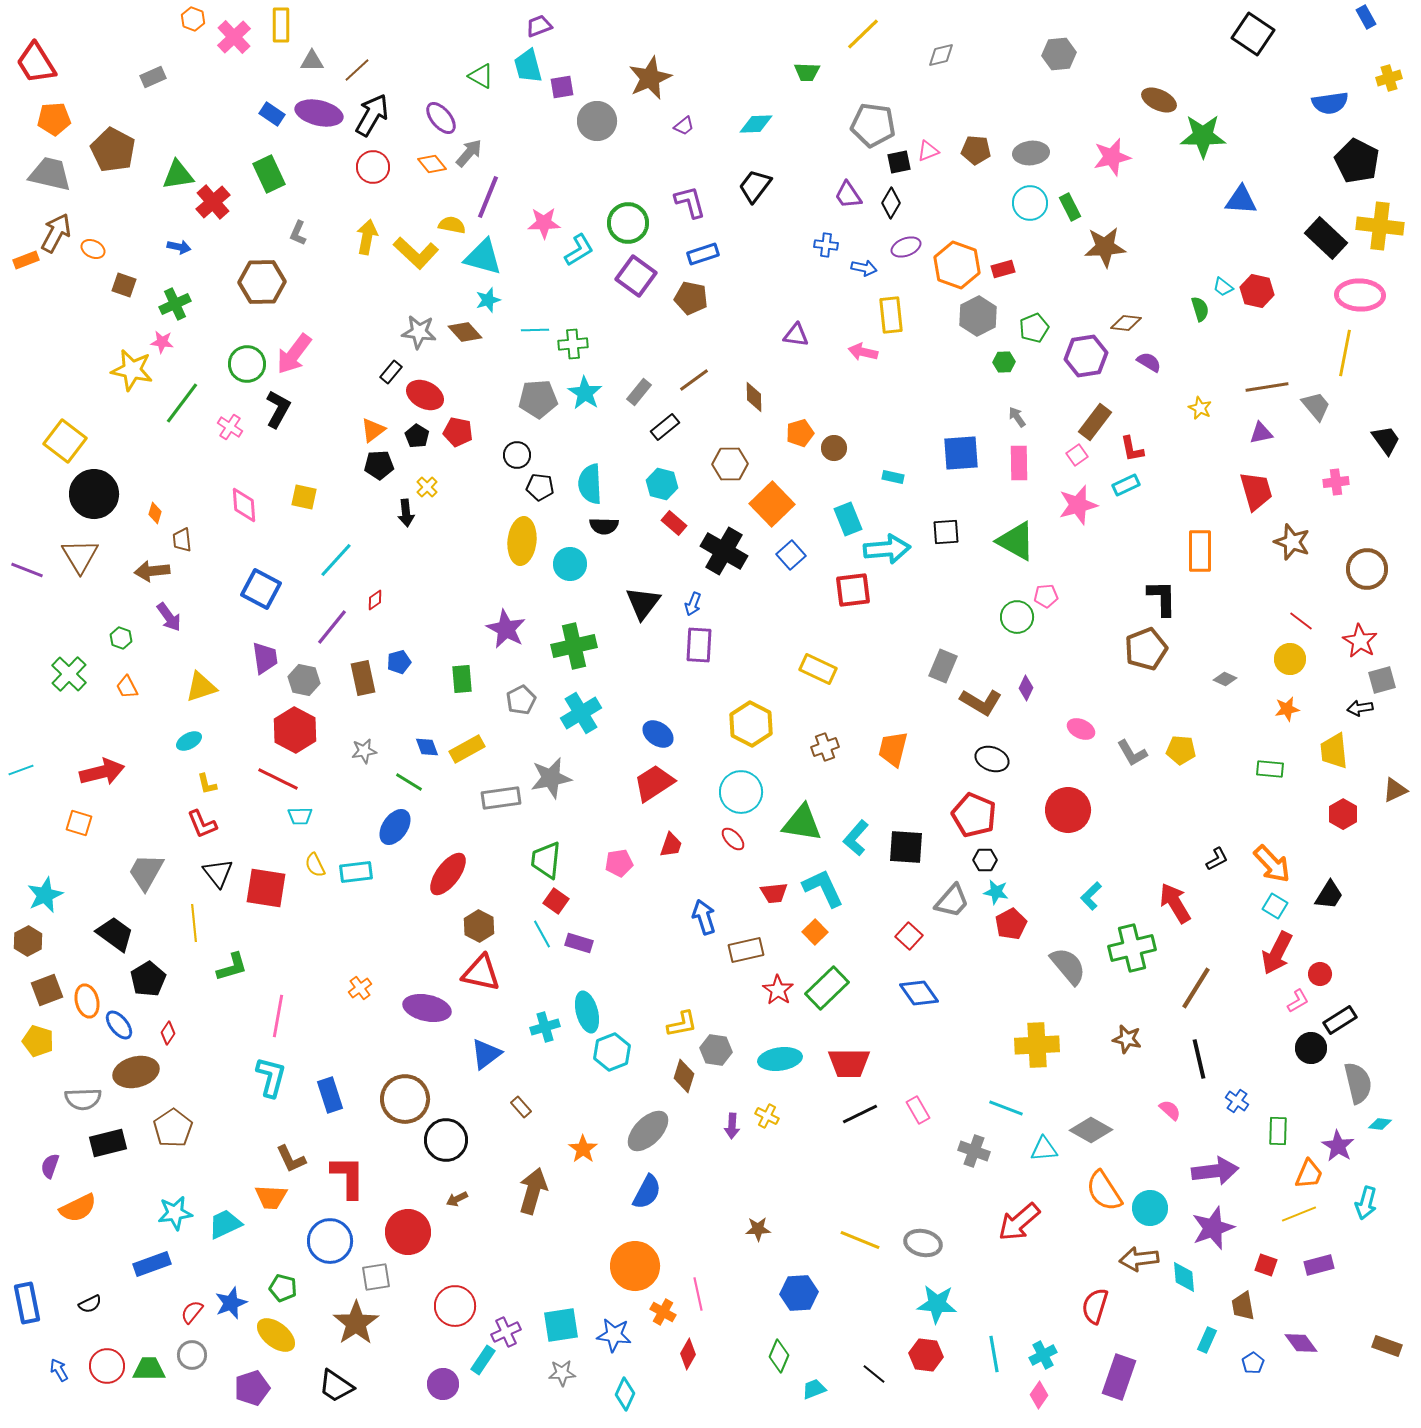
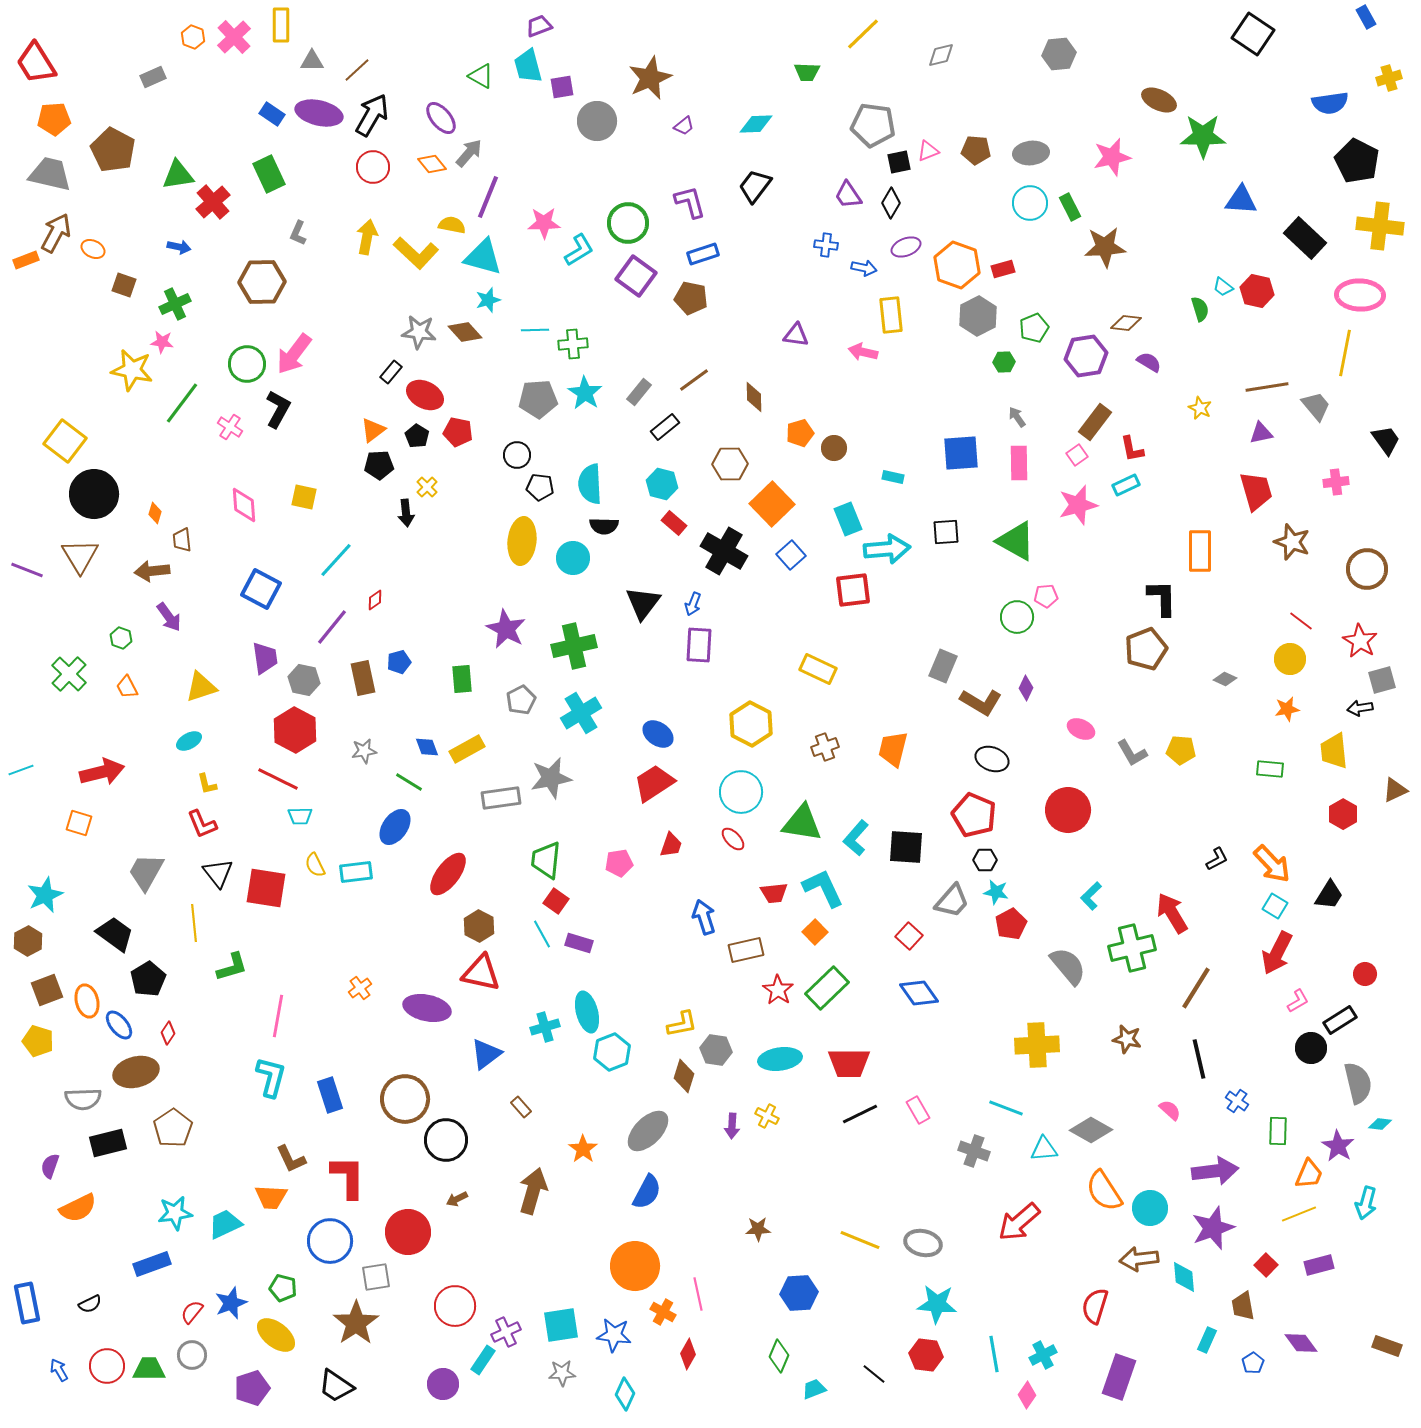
orange hexagon at (193, 19): moved 18 px down
black rectangle at (1326, 238): moved 21 px left
cyan circle at (570, 564): moved 3 px right, 6 px up
red arrow at (1175, 903): moved 3 px left, 10 px down
red circle at (1320, 974): moved 45 px right
red square at (1266, 1265): rotated 25 degrees clockwise
pink diamond at (1039, 1395): moved 12 px left
